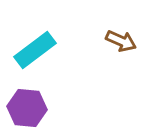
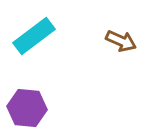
cyan rectangle: moved 1 px left, 14 px up
